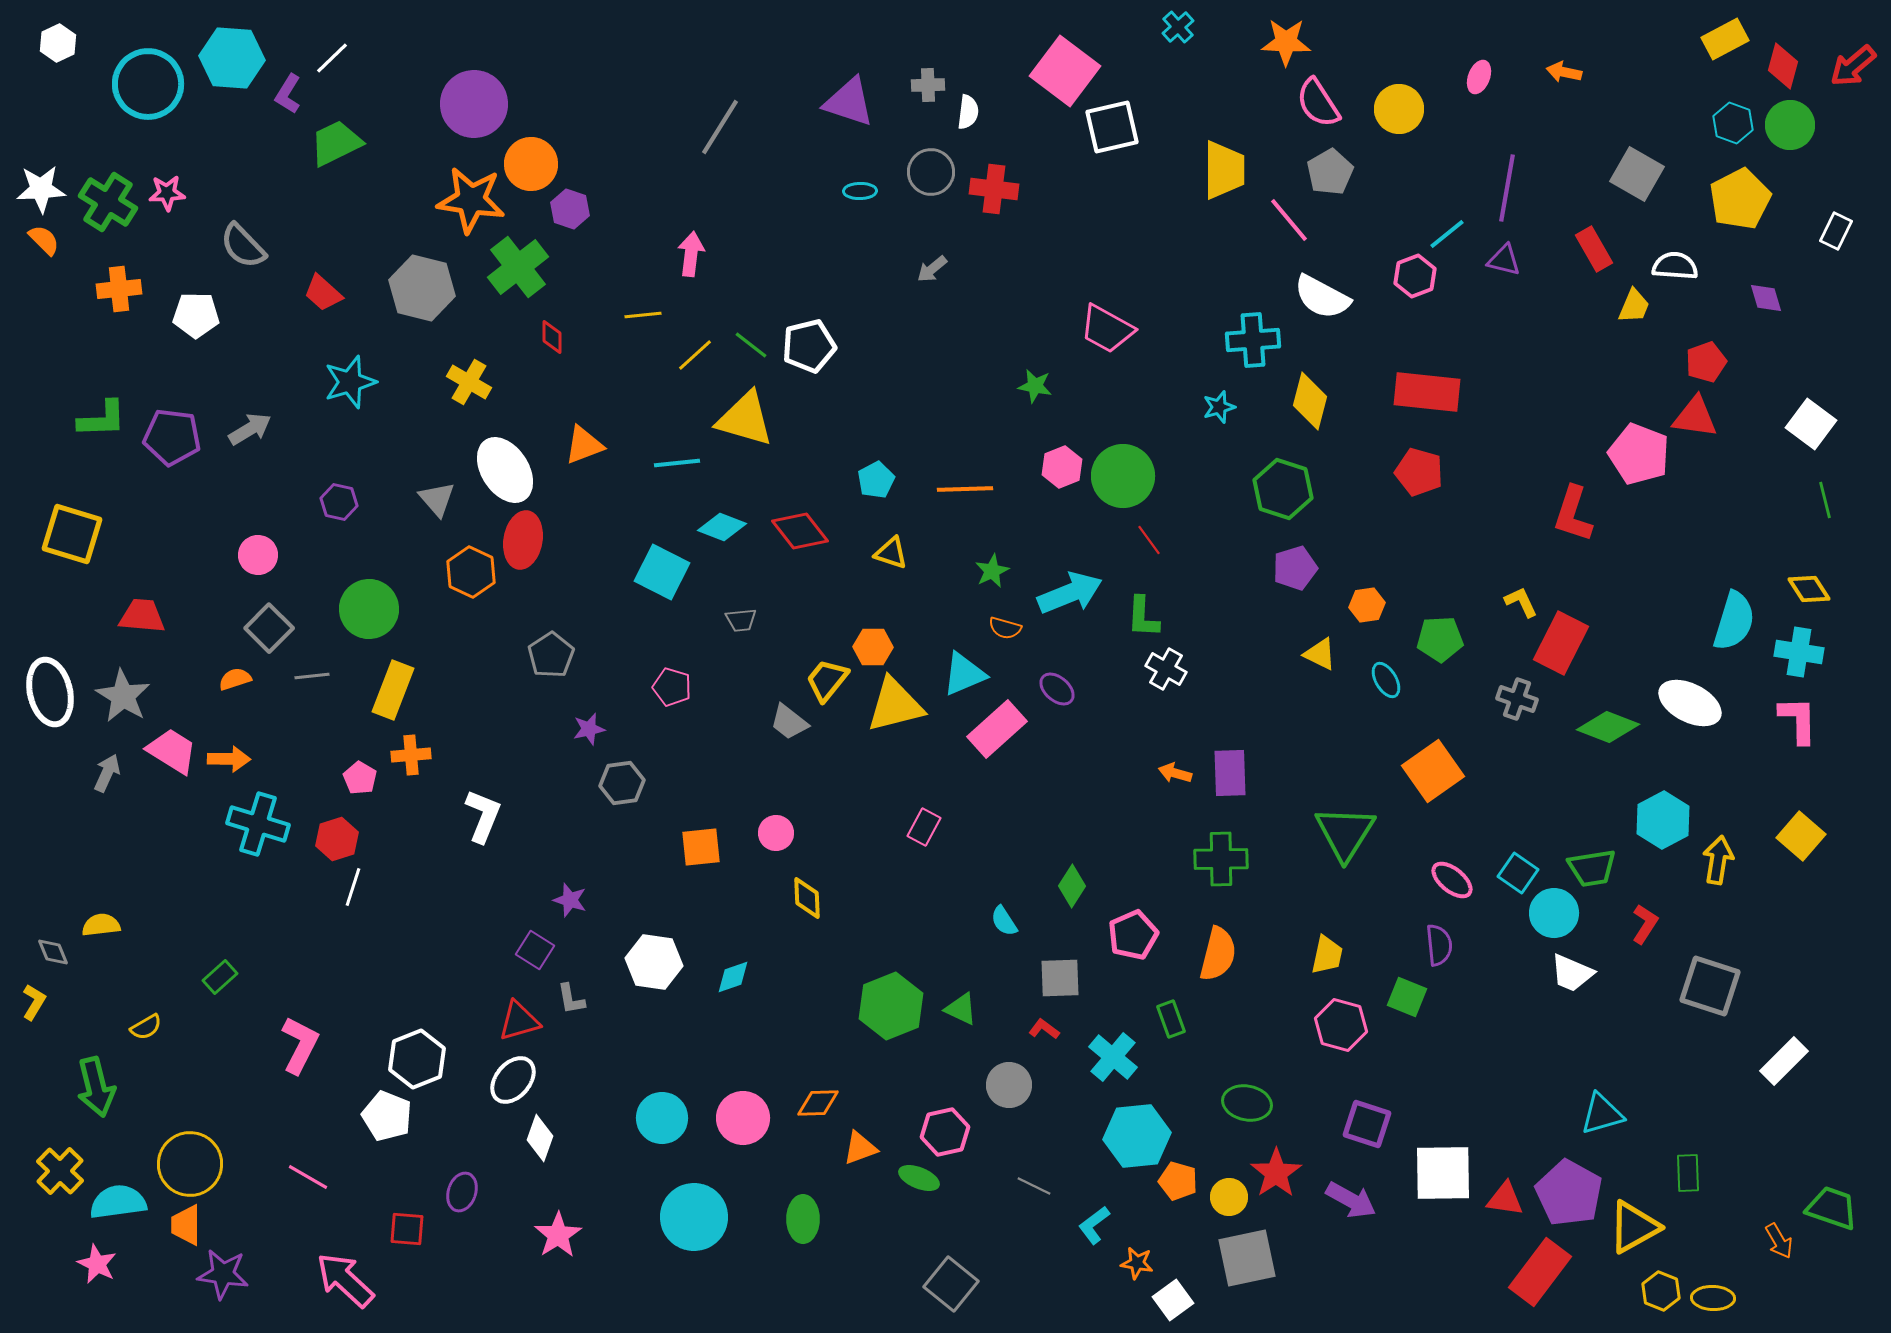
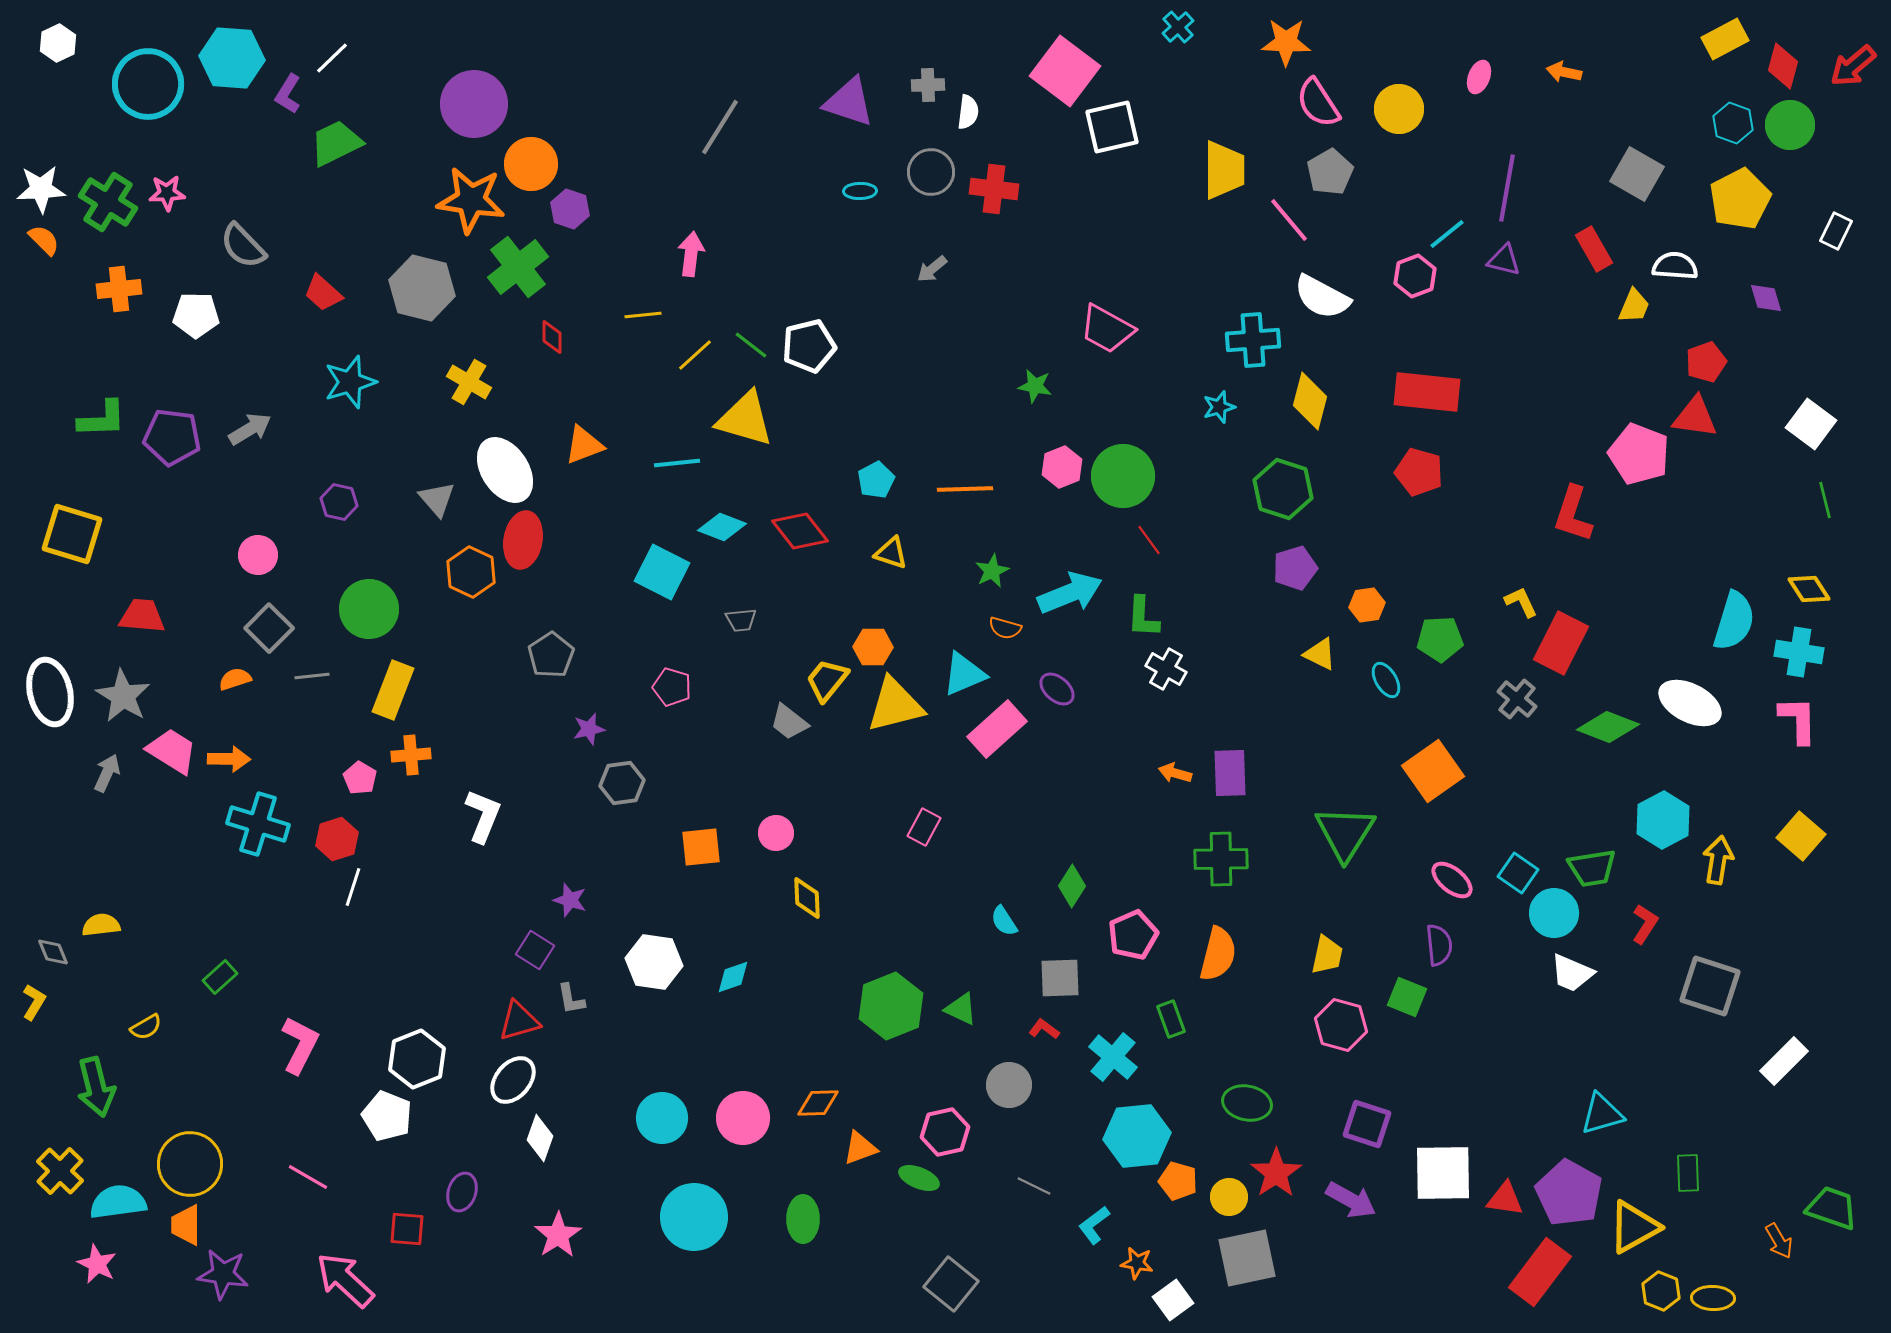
gray cross at (1517, 699): rotated 21 degrees clockwise
